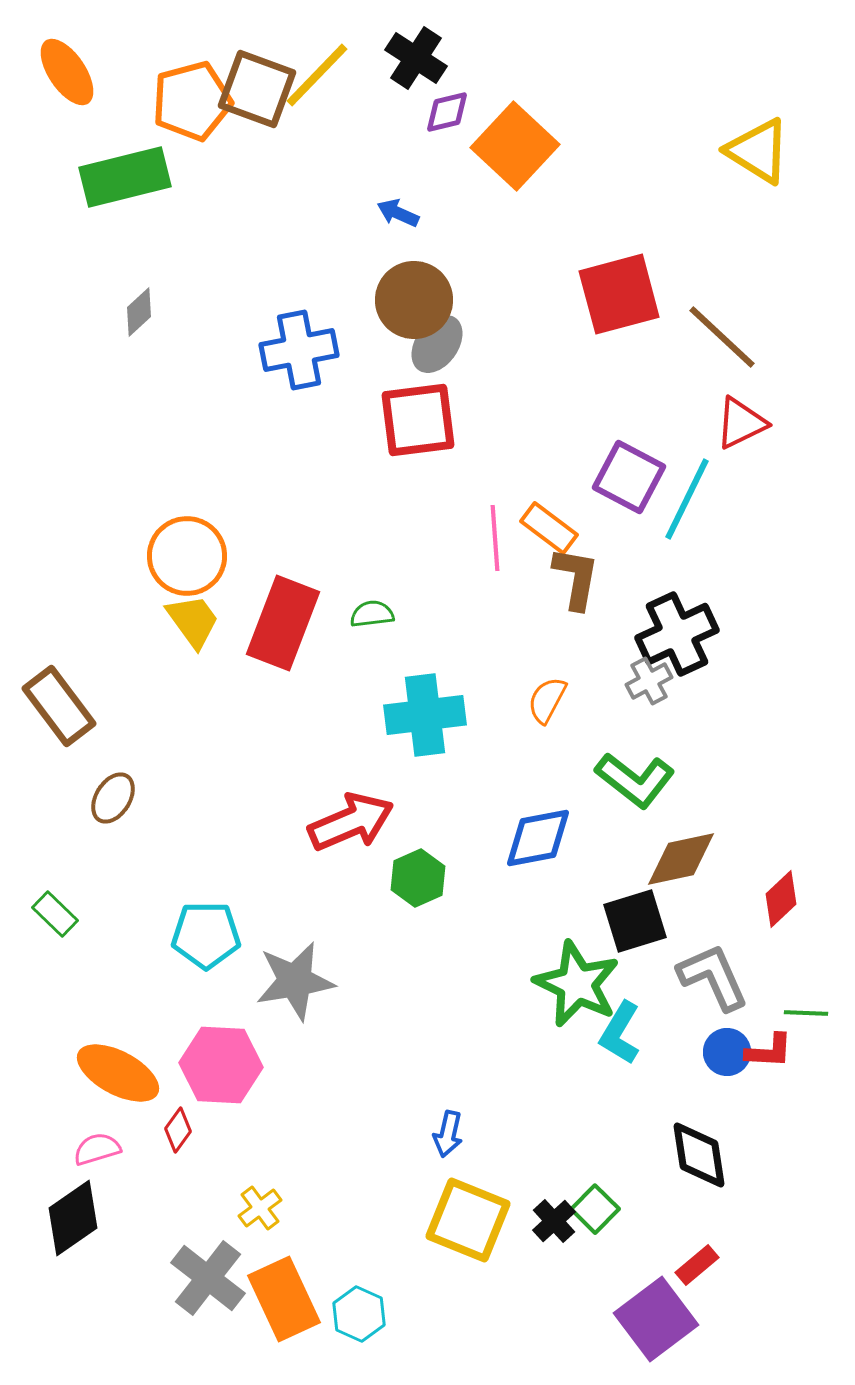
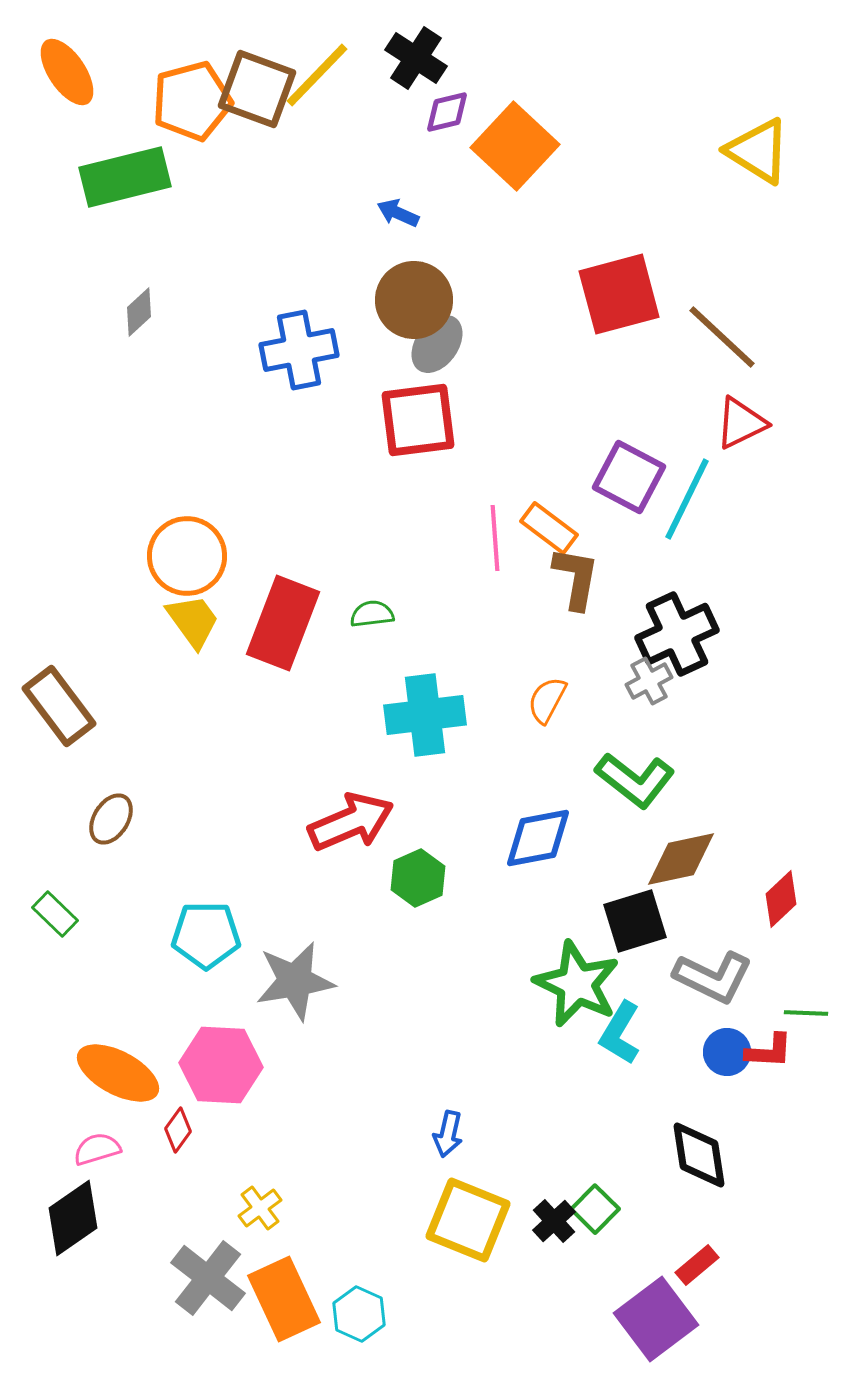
brown ellipse at (113, 798): moved 2 px left, 21 px down
gray L-shape at (713, 977): rotated 140 degrees clockwise
